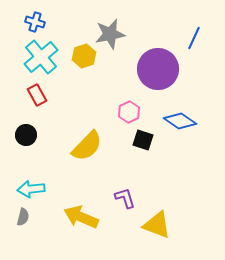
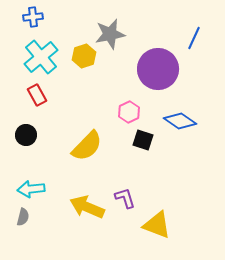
blue cross: moved 2 px left, 5 px up; rotated 24 degrees counterclockwise
yellow arrow: moved 6 px right, 10 px up
